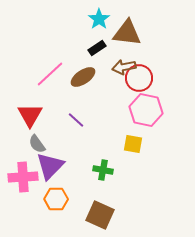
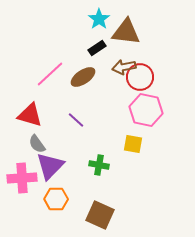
brown triangle: moved 1 px left, 1 px up
red circle: moved 1 px right, 1 px up
red triangle: rotated 44 degrees counterclockwise
green cross: moved 4 px left, 5 px up
pink cross: moved 1 px left, 1 px down
